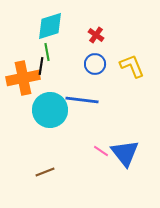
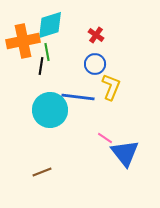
cyan diamond: moved 1 px up
yellow L-shape: moved 21 px left, 21 px down; rotated 44 degrees clockwise
orange cross: moved 37 px up
blue line: moved 4 px left, 3 px up
pink line: moved 4 px right, 13 px up
brown line: moved 3 px left
